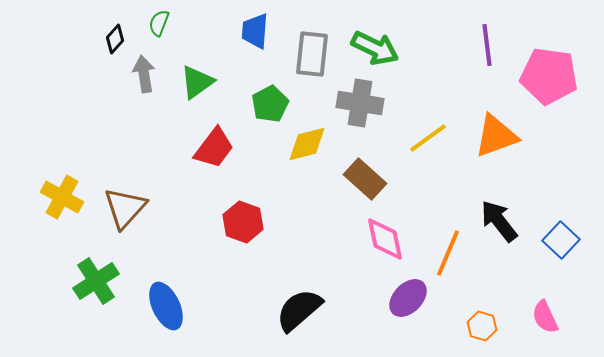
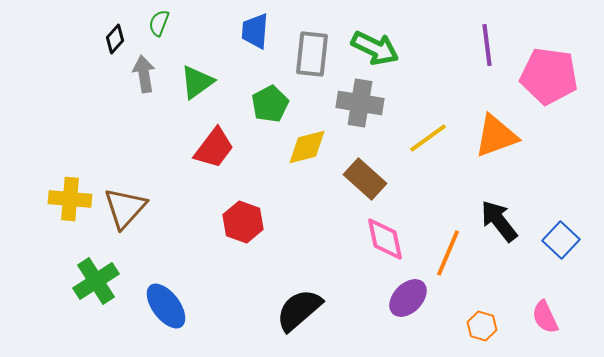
yellow diamond: moved 3 px down
yellow cross: moved 8 px right, 2 px down; rotated 24 degrees counterclockwise
blue ellipse: rotated 12 degrees counterclockwise
